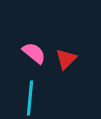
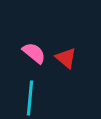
red triangle: moved 1 px up; rotated 35 degrees counterclockwise
